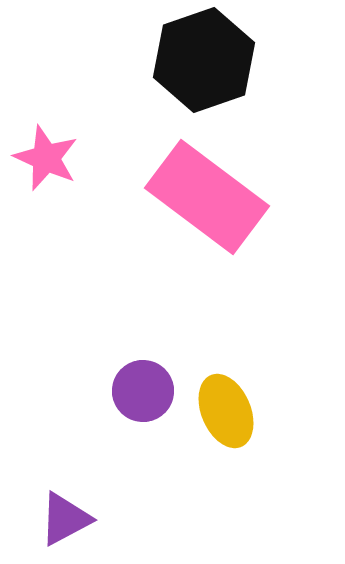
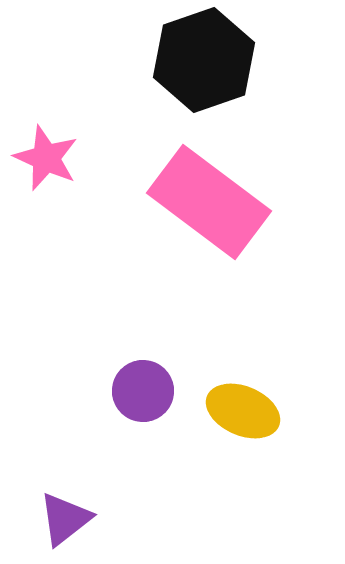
pink rectangle: moved 2 px right, 5 px down
yellow ellipse: moved 17 px right; rotated 44 degrees counterclockwise
purple triangle: rotated 10 degrees counterclockwise
